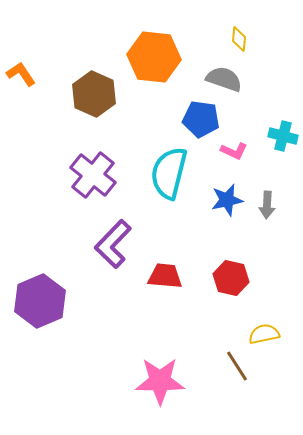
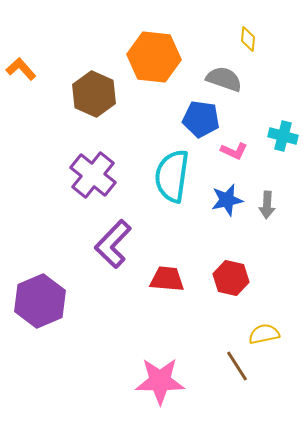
yellow diamond: moved 9 px right
orange L-shape: moved 5 px up; rotated 8 degrees counterclockwise
cyan semicircle: moved 3 px right, 3 px down; rotated 6 degrees counterclockwise
red trapezoid: moved 2 px right, 3 px down
